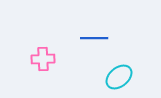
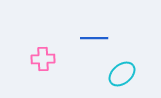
cyan ellipse: moved 3 px right, 3 px up
